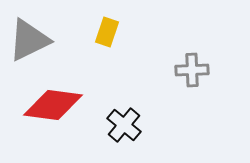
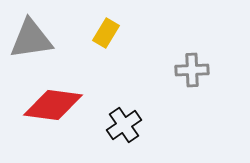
yellow rectangle: moved 1 px left, 1 px down; rotated 12 degrees clockwise
gray triangle: moved 2 px right, 1 px up; rotated 18 degrees clockwise
black cross: rotated 16 degrees clockwise
